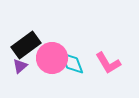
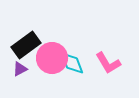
purple triangle: moved 3 px down; rotated 14 degrees clockwise
